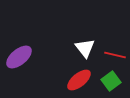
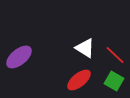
white triangle: rotated 20 degrees counterclockwise
red line: rotated 30 degrees clockwise
green square: moved 3 px right; rotated 24 degrees counterclockwise
